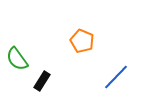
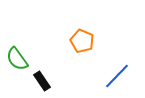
blue line: moved 1 px right, 1 px up
black rectangle: rotated 66 degrees counterclockwise
